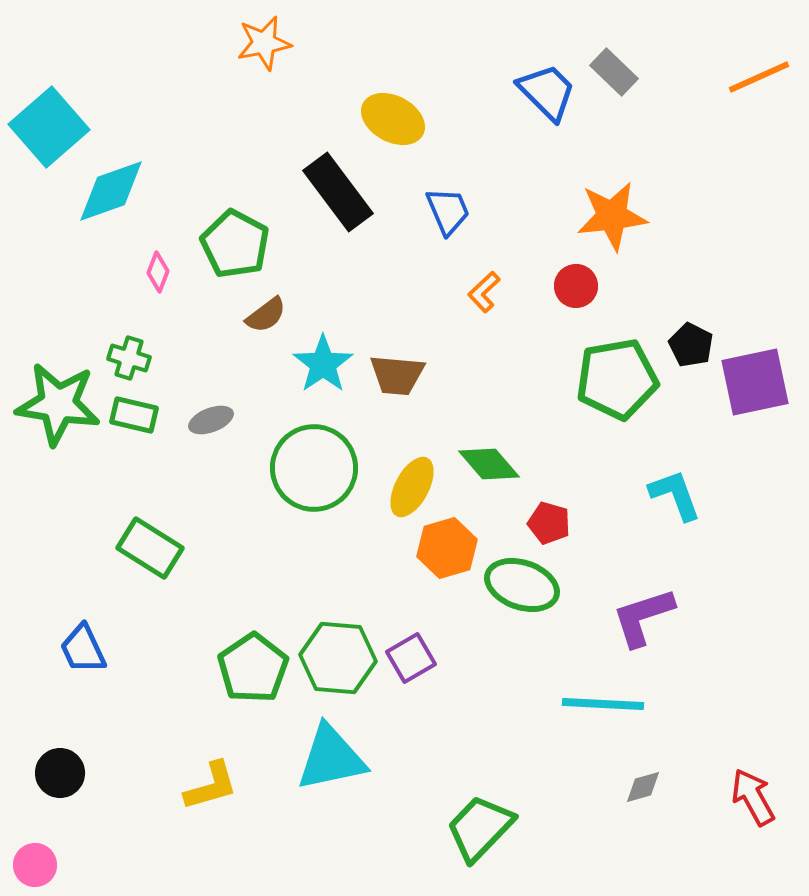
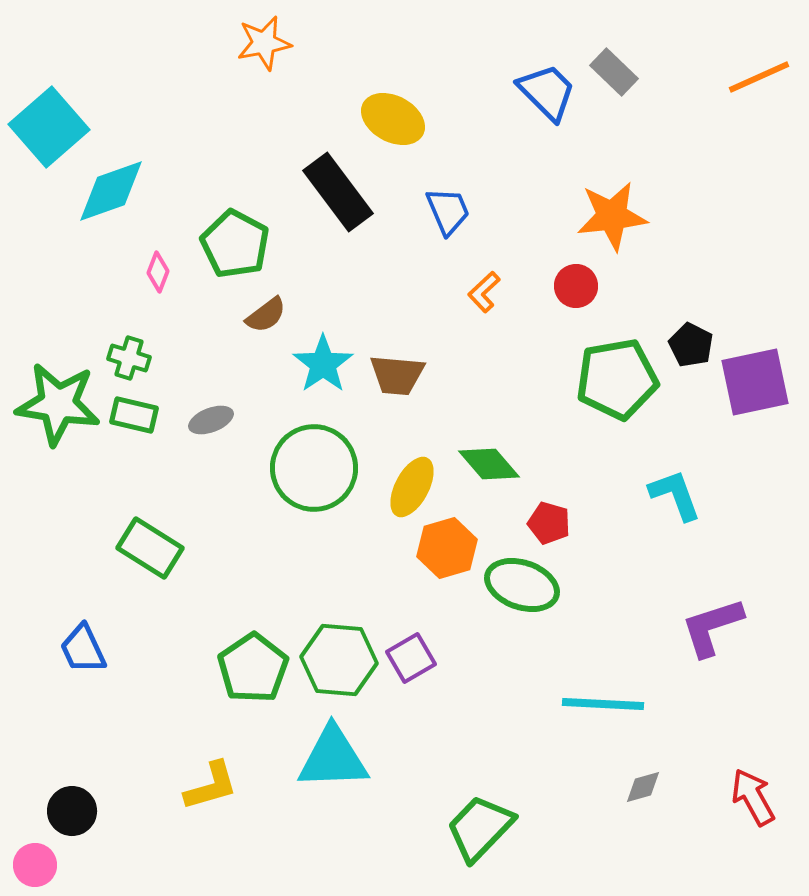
purple L-shape at (643, 617): moved 69 px right, 10 px down
green hexagon at (338, 658): moved 1 px right, 2 px down
cyan triangle at (331, 758): moved 2 px right; rotated 10 degrees clockwise
black circle at (60, 773): moved 12 px right, 38 px down
